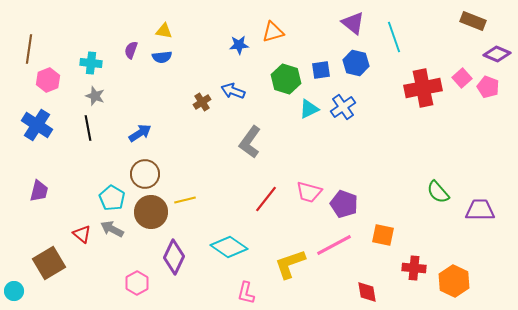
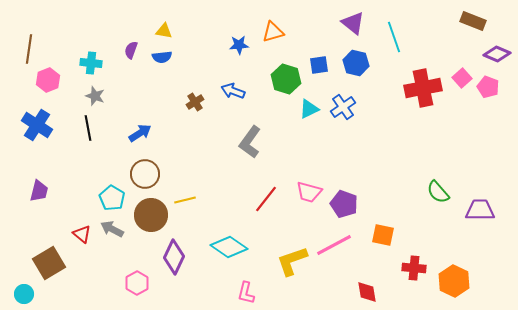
blue square at (321, 70): moved 2 px left, 5 px up
brown cross at (202, 102): moved 7 px left
brown circle at (151, 212): moved 3 px down
yellow L-shape at (290, 264): moved 2 px right, 3 px up
cyan circle at (14, 291): moved 10 px right, 3 px down
